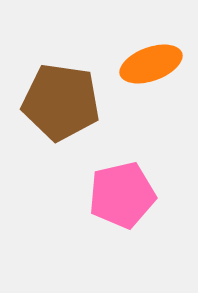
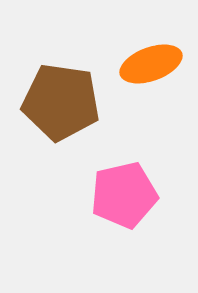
pink pentagon: moved 2 px right
